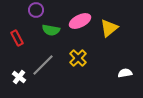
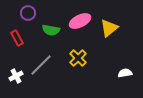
purple circle: moved 8 px left, 3 px down
gray line: moved 2 px left
white cross: moved 3 px left, 1 px up; rotated 24 degrees clockwise
